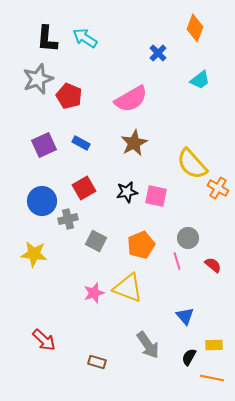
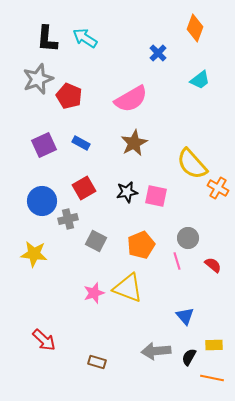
gray arrow: moved 8 px right, 6 px down; rotated 120 degrees clockwise
